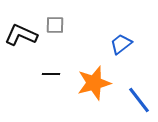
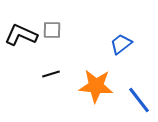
gray square: moved 3 px left, 5 px down
black line: rotated 18 degrees counterclockwise
orange star: moved 2 px right, 3 px down; rotated 20 degrees clockwise
